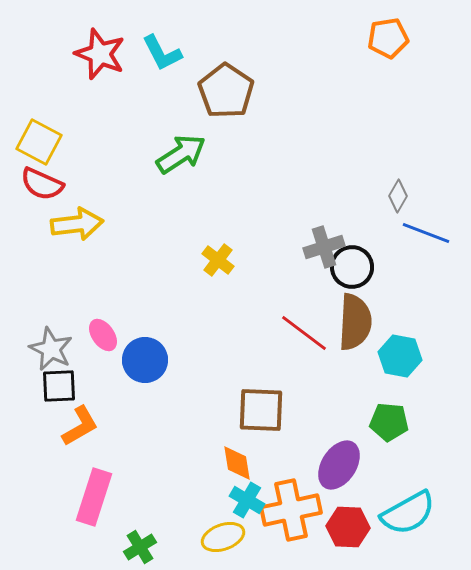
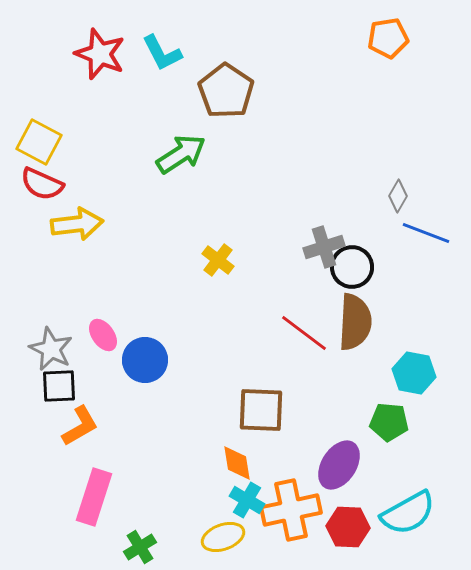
cyan hexagon: moved 14 px right, 17 px down
